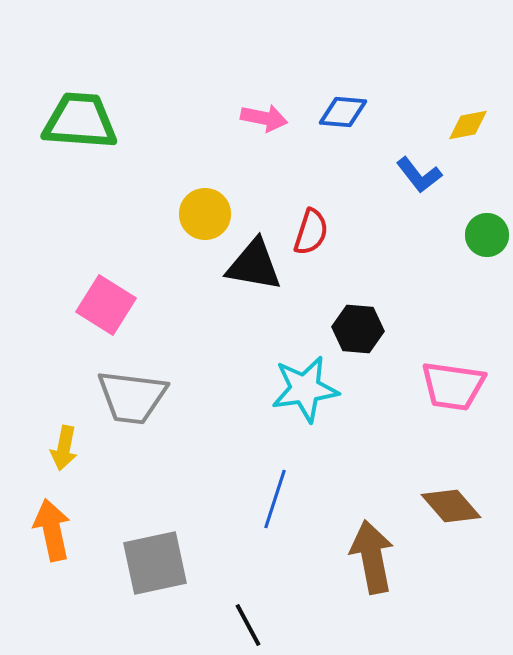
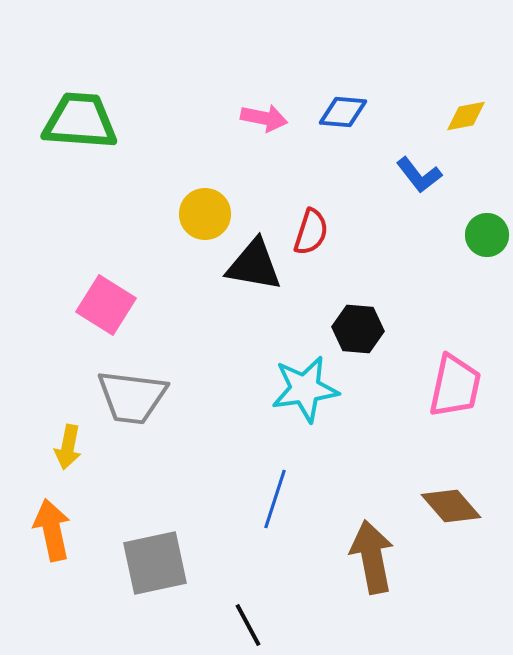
yellow diamond: moved 2 px left, 9 px up
pink trapezoid: moved 2 px right; rotated 86 degrees counterclockwise
yellow arrow: moved 4 px right, 1 px up
